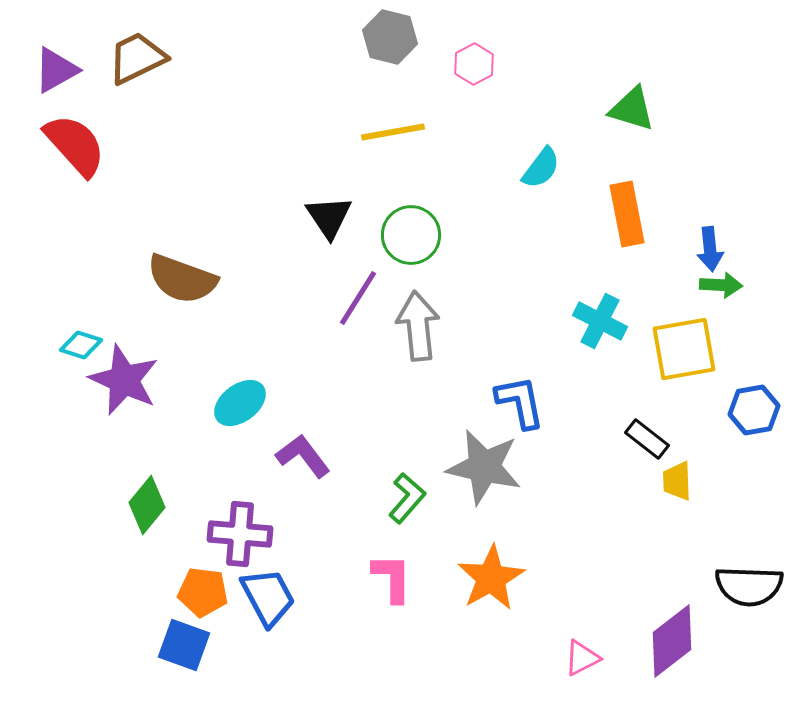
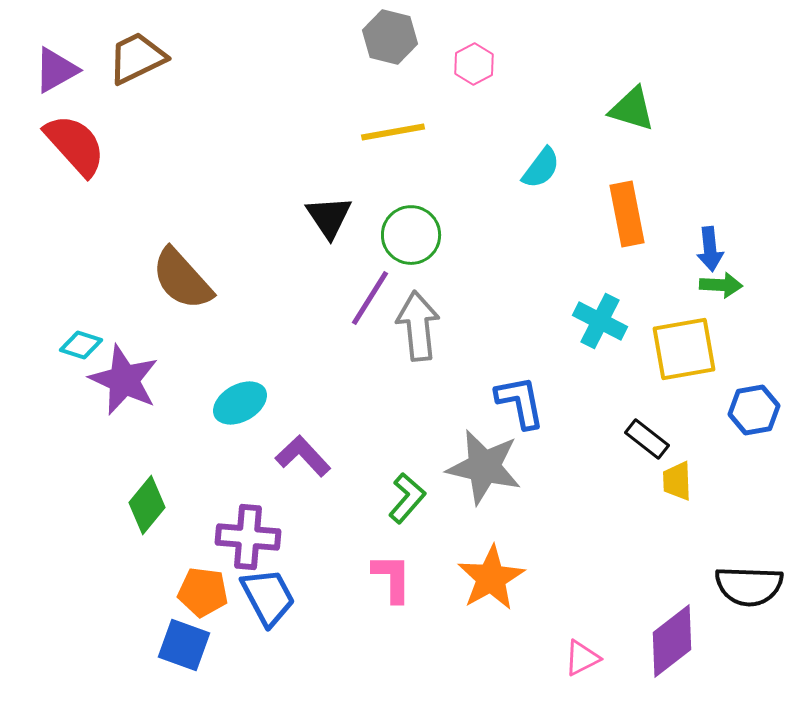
brown semicircle: rotated 28 degrees clockwise
purple line: moved 12 px right
cyan ellipse: rotated 8 degrees clockwise
purple L-shape: rotated 6 degrees counterclockwise
purple cross: moved 8 px right, 3 px down
